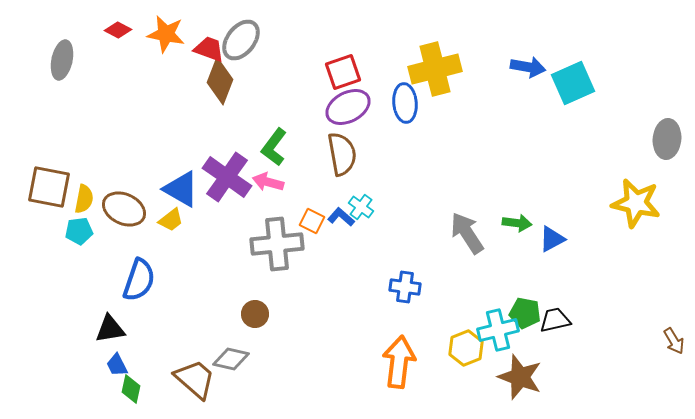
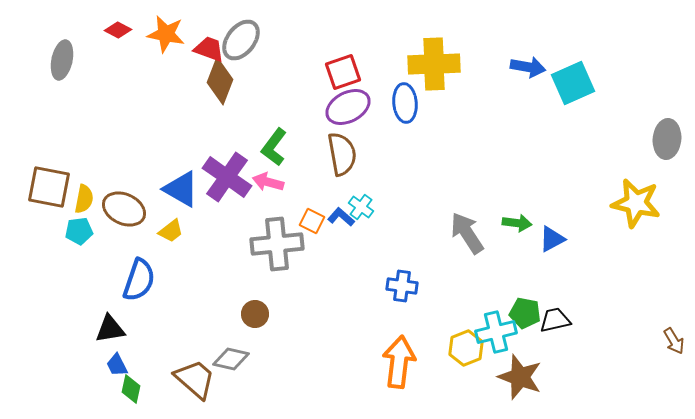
yellow cross at (435, 69): moved 1 px left, 5 px up; rotated 12 degrees clockwise
yellow trapezoid at (171, 220): moved 11 px down
blue cross at (405, 287): moved 3 px left, 1 px up
cyan cross at (498, 330): moved 2 px left, 2 px down
